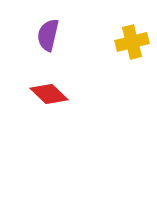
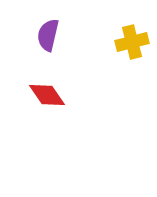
red diamond: moved 2 px left, 1 px down; rotated 12 degrees clockwise
